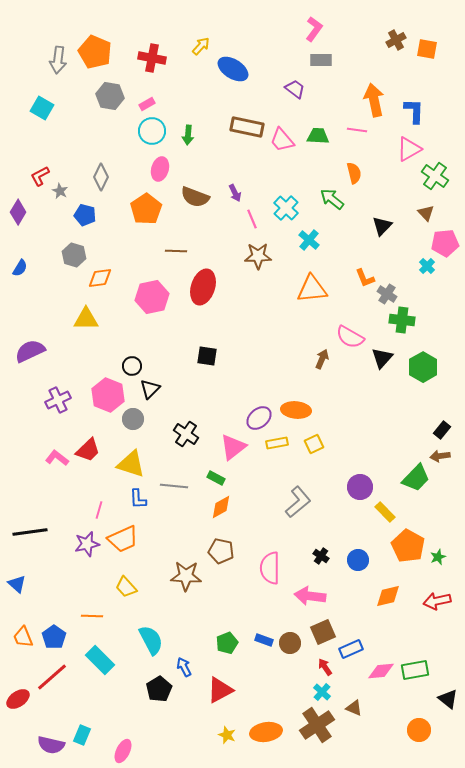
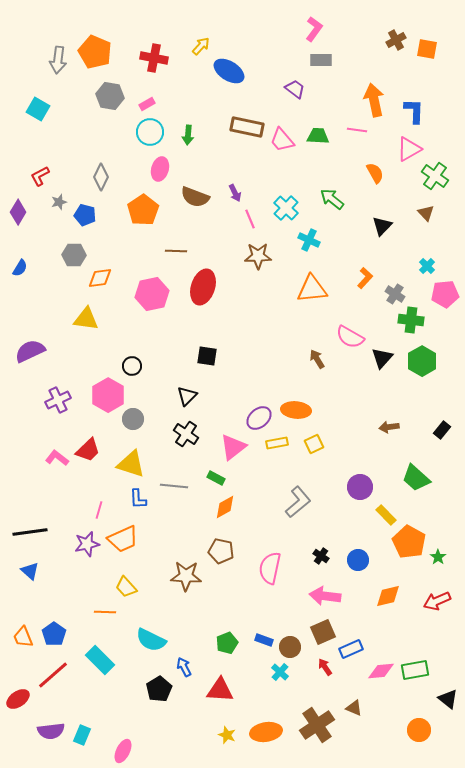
red cross at (152, 58): moved 2 px right
blue ellipse at (233, 69): moved 4 px left, 2 px down
cyan square at (42, 108): moved 4 px left, 1 px down
cyan circle at (152, 131): moved 2 px left, 1 px down
orange semicircle at (354, 173): moved 21 px right; rotated 15 degrees counterclockwise
gray star at (60, 191): moved 1 px left, 11 px down; rotated 28 degrees clockwise
orange pentagon at (146, 209): moved 3 px left, 1 px down
pink line at (252, 219): moved 2 px left
cyan cross at (309, 240): rotated 15 degrees counterclockwise
pink pentagon at (445, 243): moved 51 px down
gray hexagon at (74, 255): rotated 15 degrees counterclockwise
orange L-shape at (365, 278): rotated 115 degrees counterclockwise
gray cross at (387, 294): moved 8 px right
pink hexagon at (152, 297): moved 3 px up
yellow triangle at (86, 319): rotated 8 degrees clockwise
green cross at (402, 320): moved 9 px right
brown arrow at (322, 359): moved 5 px left; rotated 54 degrees counterclockwise
green hexagon at (423, 367): moved 1 px left, 6 px up
black triangle at (150, 389): moved 37 px right, 7 px down
pink hexagon at (108, 395): rotated 8 degrees clockwise
brown arrow at (440, 456): moved 51 px left, 29 px up
green trapezoid at (416, 478): rotated 88 degrees clockwise
orange diamond at (221, 507): moved 4 px right
yellow rectangle at (385, 512): moved 1 px right, 3 px down
orange pentagon at (408, 546): moved 1 px right, 4 px up
green star at (438, 557): rotated 14 degrees counterclockwise
pink semicircle at (270, 568): rotated 12 degrees clockwise
blue triangle at (17, 584): moved 13 px right, 13 px up
pink arrow at (310, 596): moved 15 px right
red arrow at (437, 601): rotated 12 degrees counterclockwise
orange line at (92, 616): moved 13 px right, 4 px up
blue pentagon at (54, 637): moved 3 px up
cyan semicircle at (151, 640): rotated 144 degrees clockwise
brown circle at (290, 643): moved 4 px down
red line at (52, 677): moved 1 px right, 2 px up
red triangle at (220, 690): rotated 32 degrees clockwise
cyan cross at (322, 692): moved 42 px left, 20 px up
purple semicircle at (51, 745): moved 14 px up; rotated 20 degrees counterclockwise
